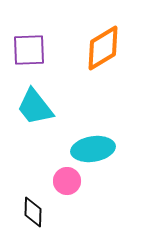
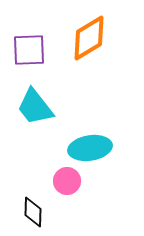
orange diamond: moved 14 px left, 10 px up
cyan ellipse: moved 3 px left, 1 px up
